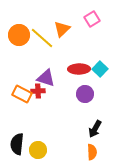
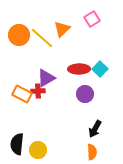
purple triangle: rotated 48 degrees counterclockwise
